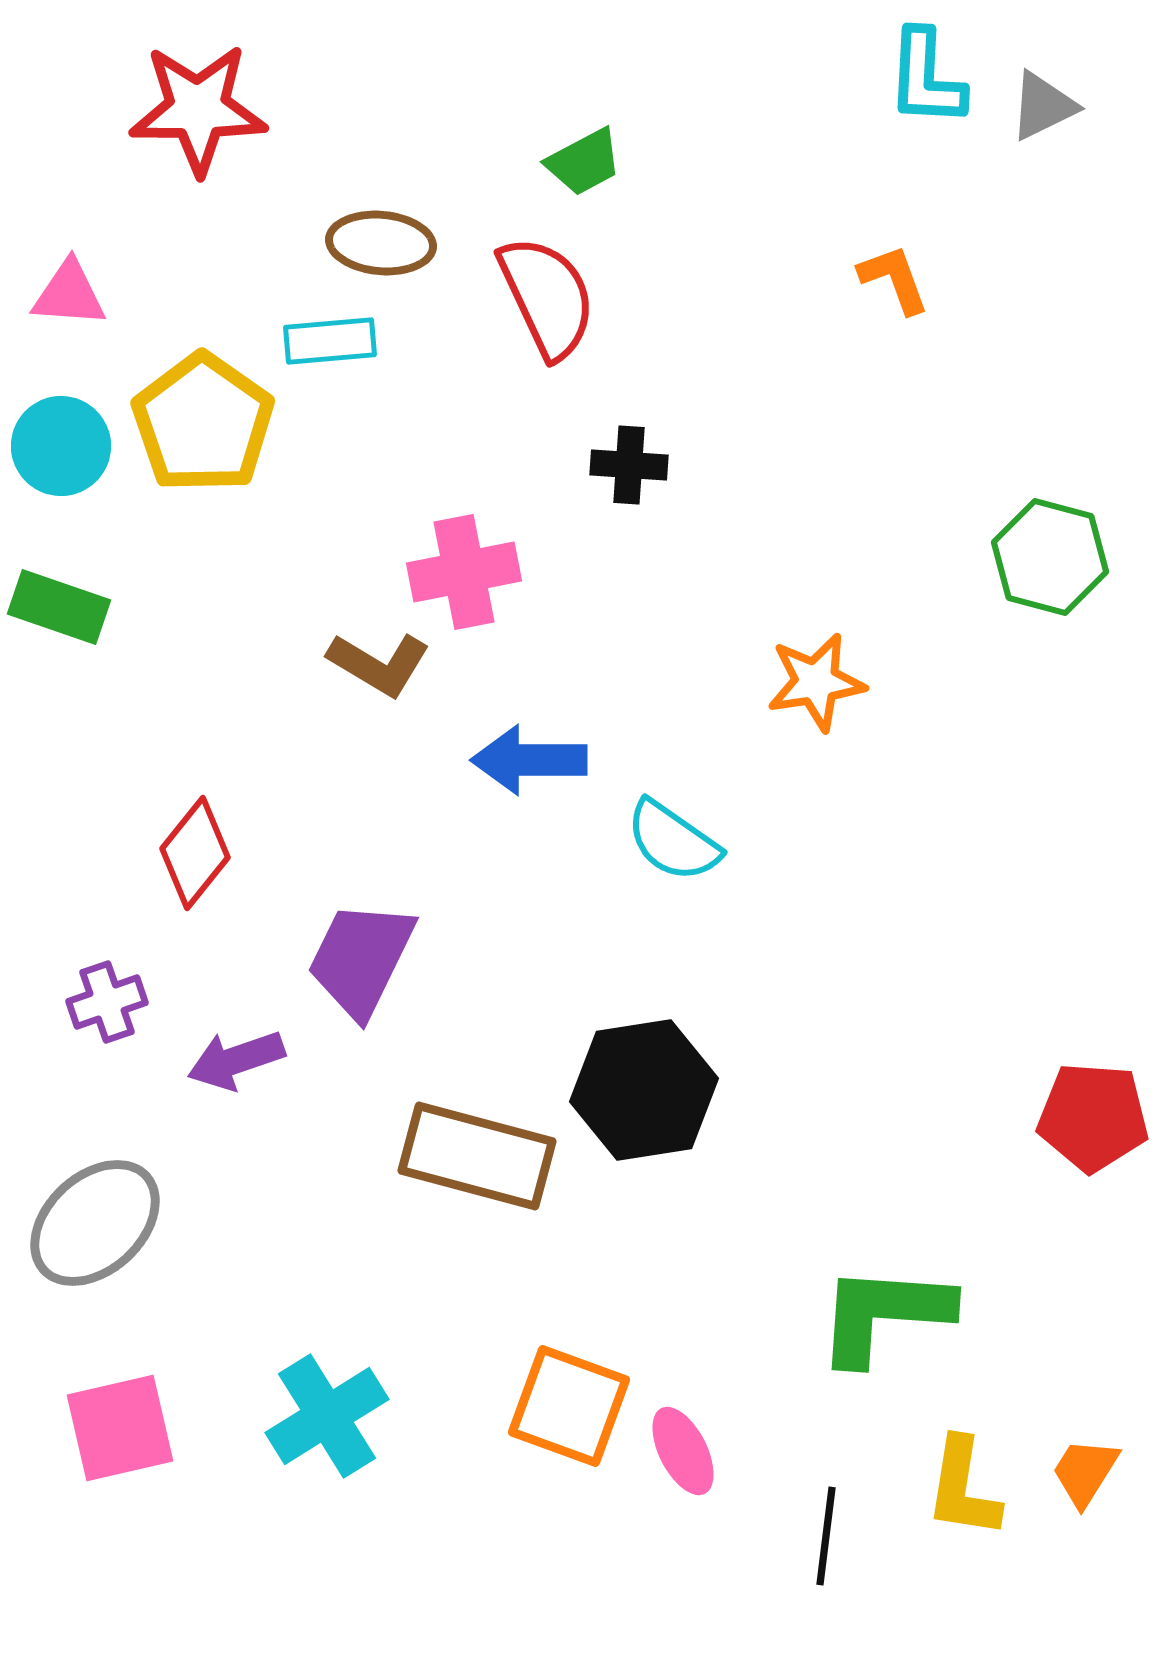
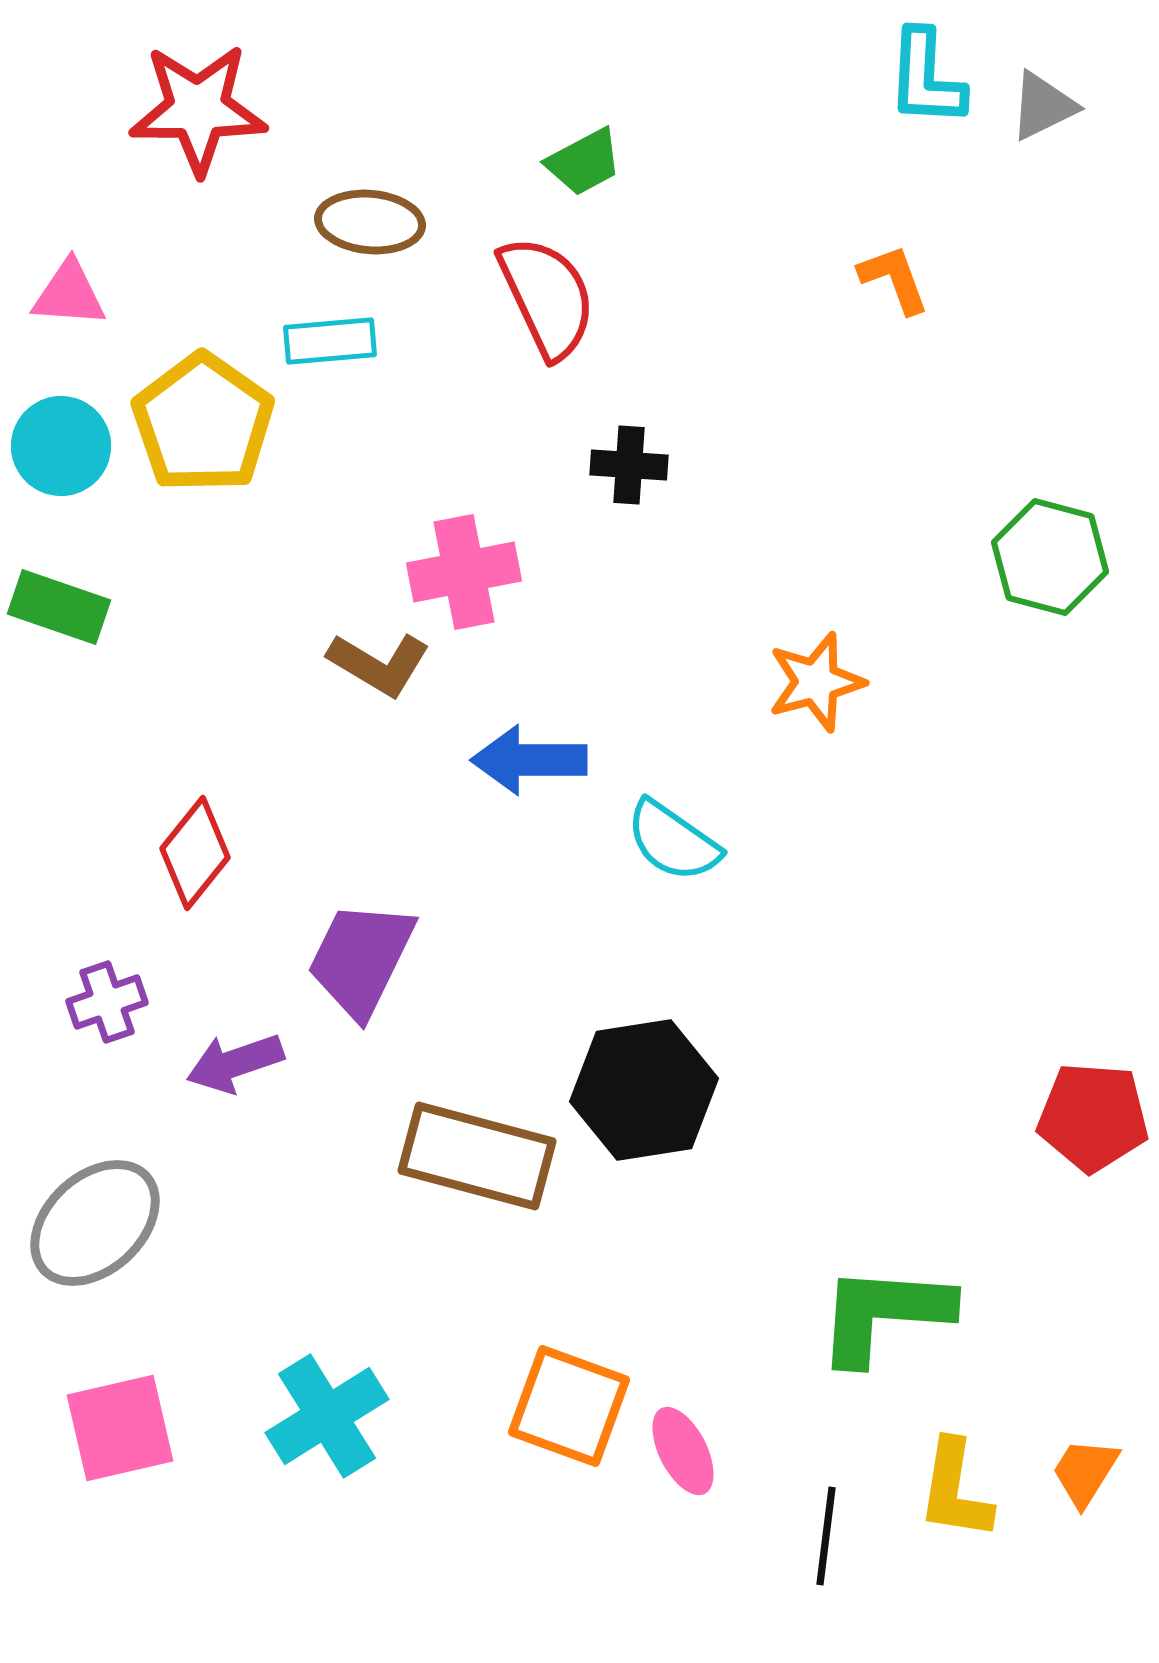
brown ellipse: moved 11 px left, 21 px up
orange star: rotated 6 degrees counterclockwise
purple arrow: moved 1 px left, 3 px down
yellow L-shape: moved 8 px left, 2 px down
